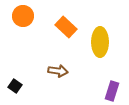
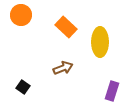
orange circle: moved 2 px left, 1 px up
brown arrow: moved 5 px right, 3 px up; rotated 30 degrees counterclockwise
black square: moved 8 px right, 1 px down
